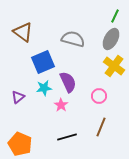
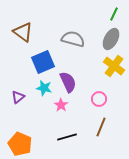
green line: moved 1 px left, 2 px up
cyan star: rotated 21 degrees clockwise
pink circle: moved 3 px down
